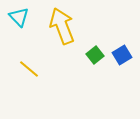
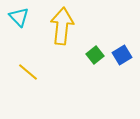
yellow arrow: rotated 27 degrees clockwise
yellow line: moved 1 px left, 3 px down
